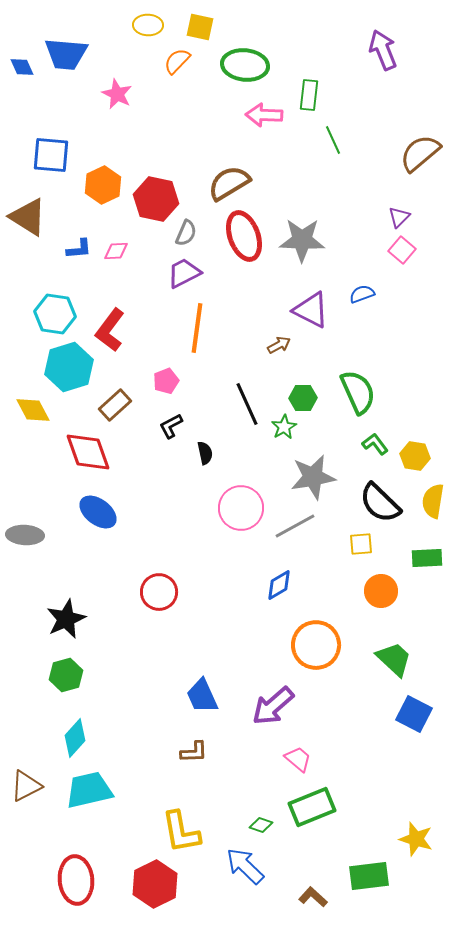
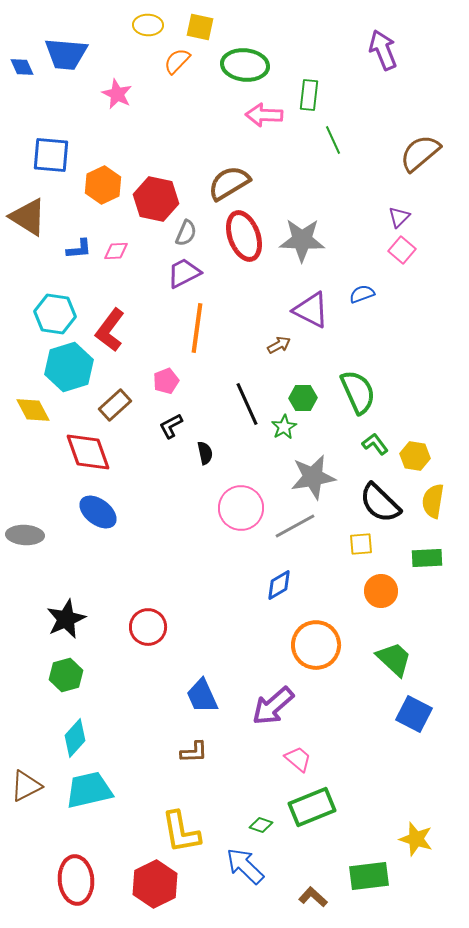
red circle at (159, 592): moved 11 px left, 35 px down
